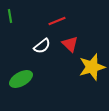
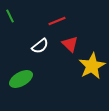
green line: rotated 16 degrees counterclockwise
white semicircle: moved 2 px left
yellow star: moved 1 px up; rotated 12 degrees counterclockwise
